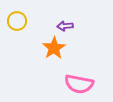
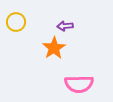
yellow circle: moved 1 px left, 1 px down
pink semicircle: rotated 12 degrees counterclockwise
